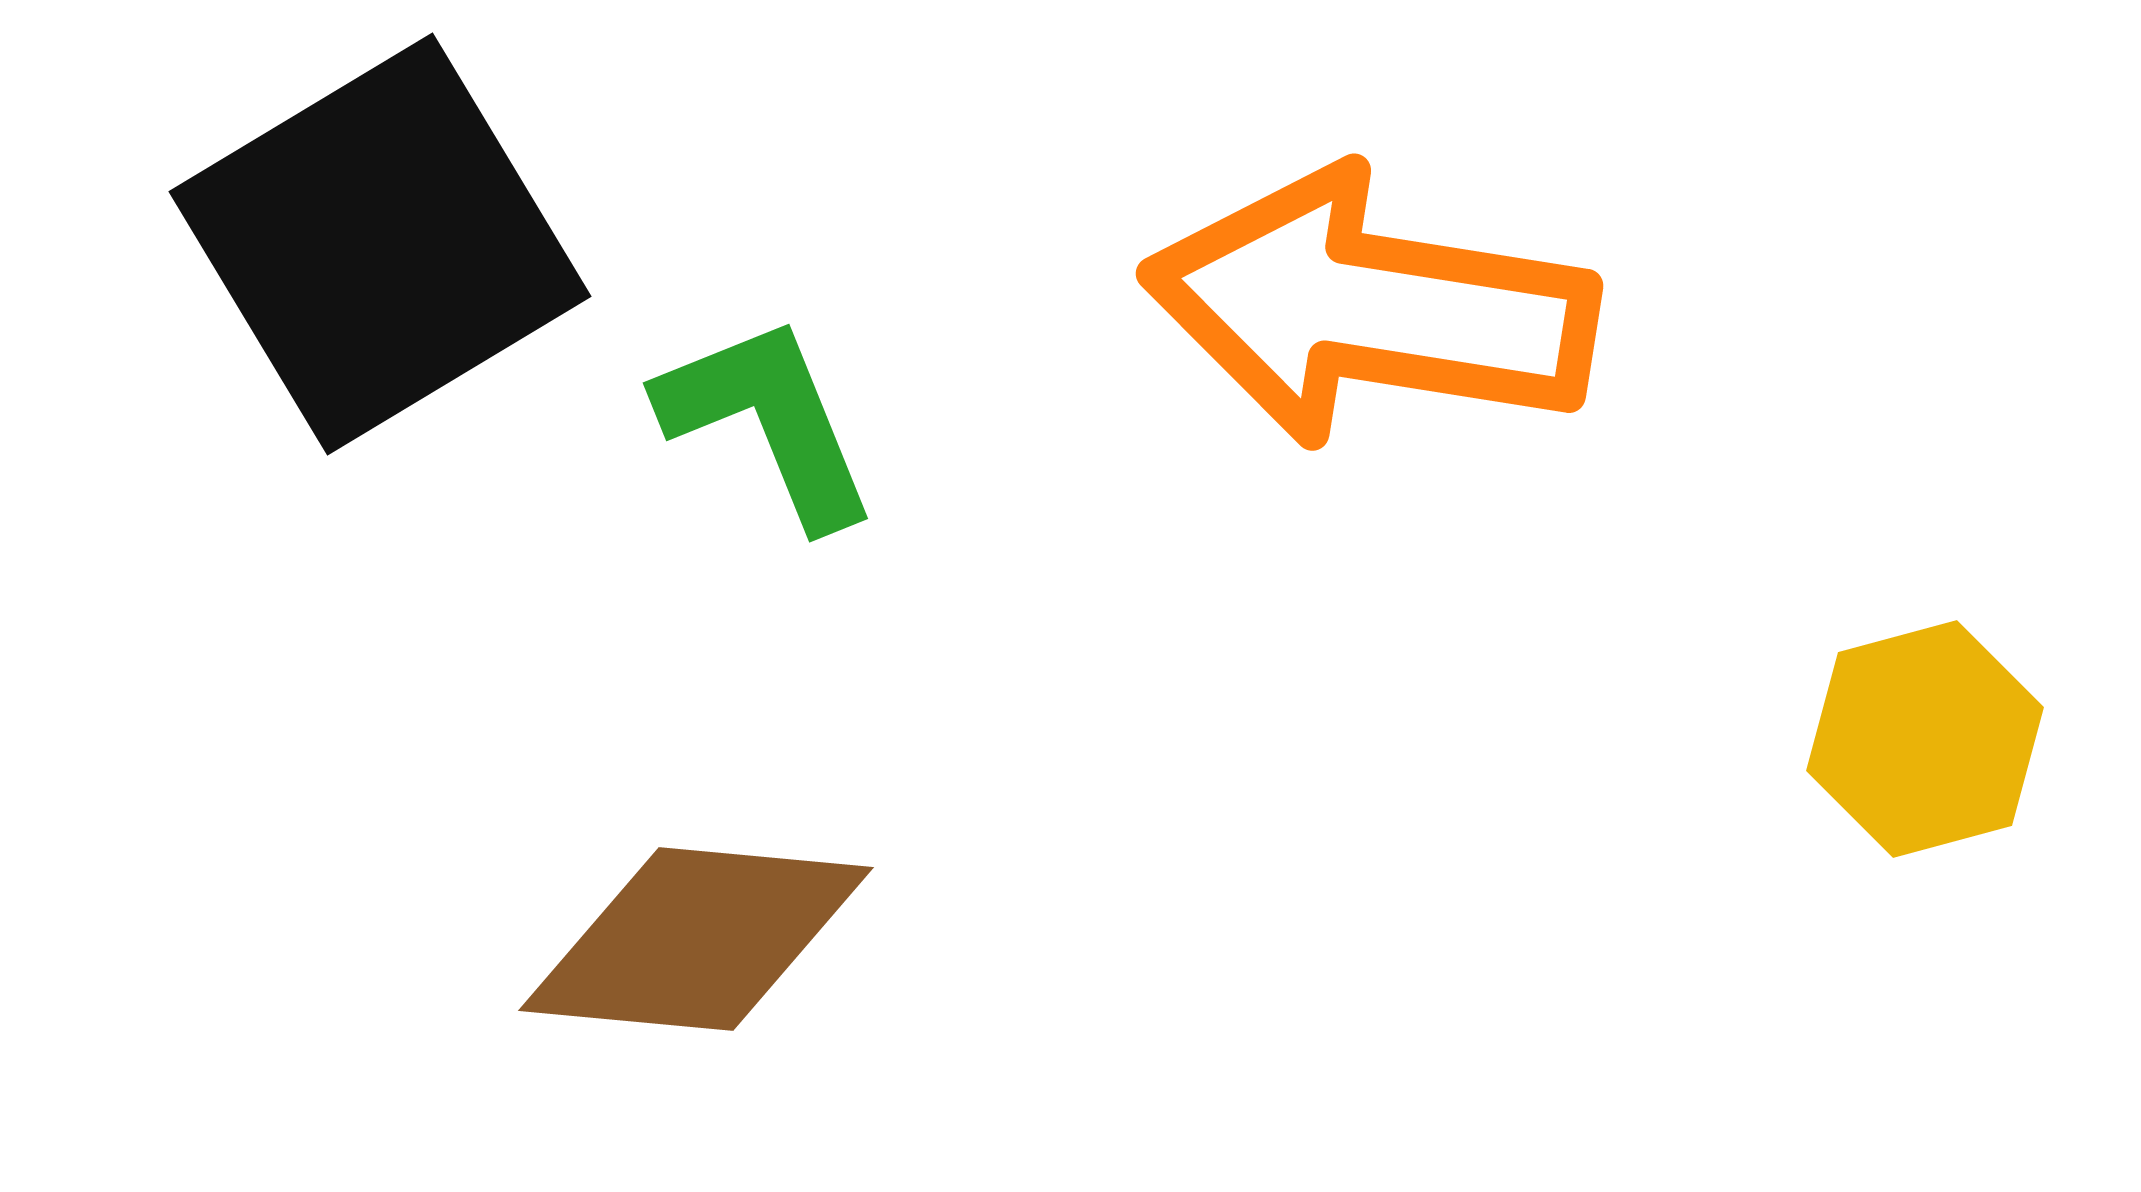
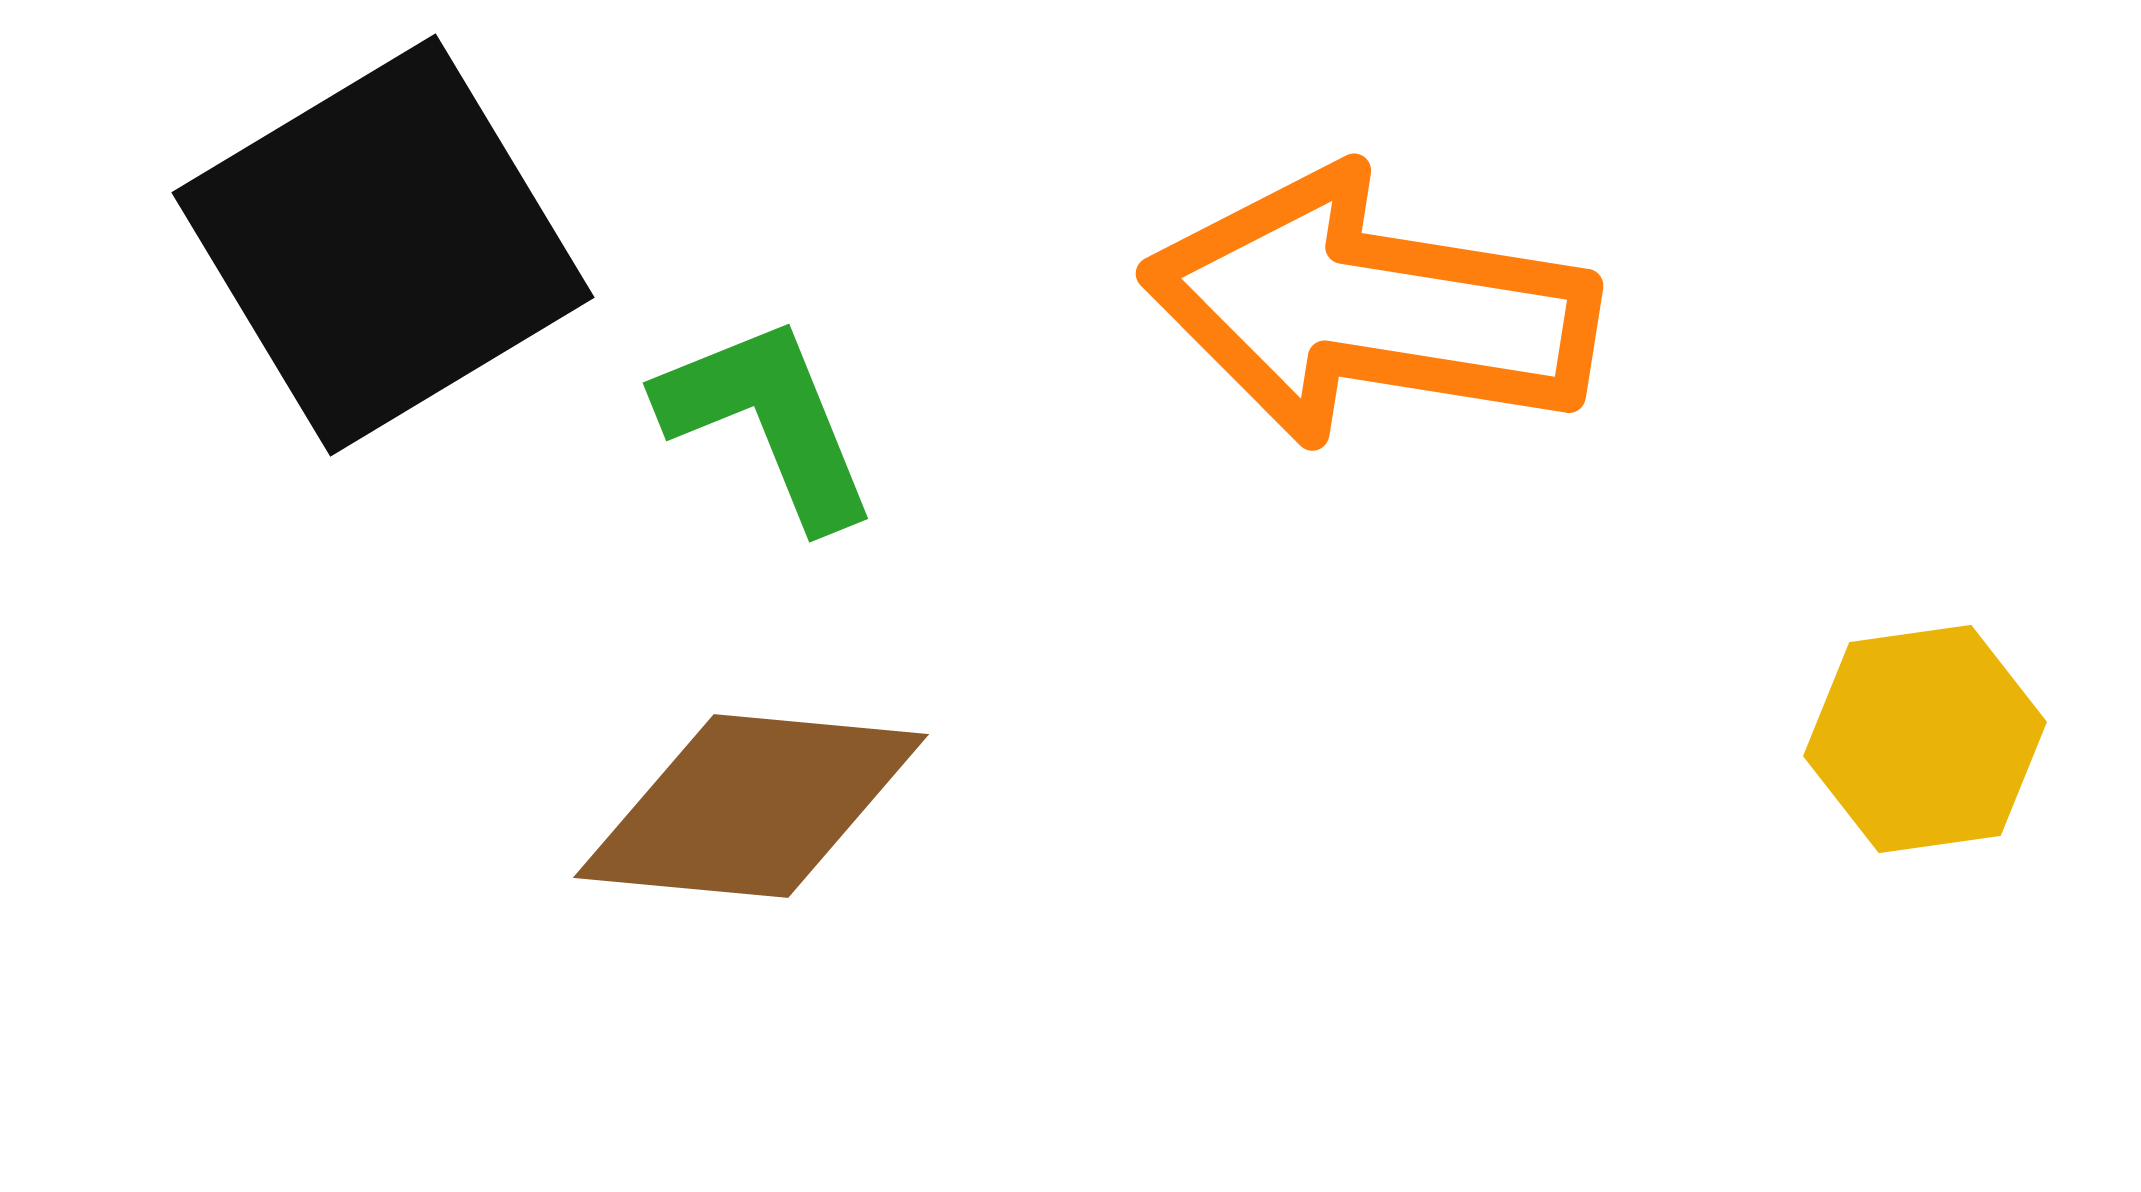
black square: moved 3 px right, 1 px down
yellow hexagon: rotated 7 degrees clockwise
brown diamond: moved 55 px right, 133 px up
